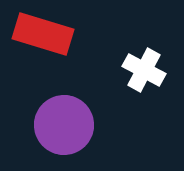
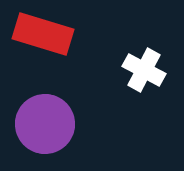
purple circle: moved 19 px left, 1 px up
